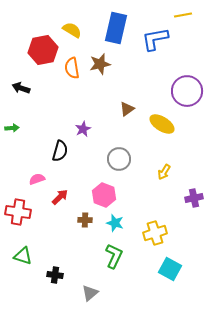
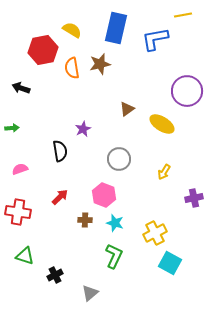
black semicircle: rotated 25 degrees counterclockwise
pink semicircle: moved 17 px left, 10 px up
yellow cross: rotated 10 degrees counterclockwise
green triangle: moved 2 px right
cyan square: moved 6 px up
black cross: rotated 35 degrees counterclockwise
